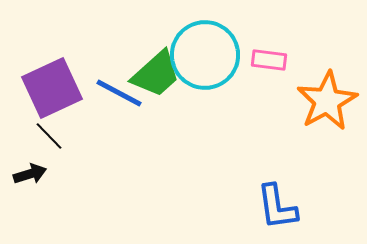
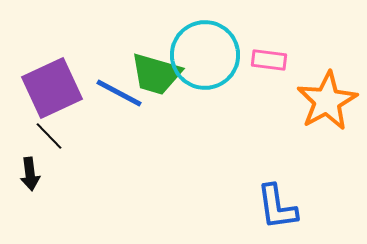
green trapezoid: rotated 58 degrees clockwise
black arrow: rotated 100 degrees clockwise
